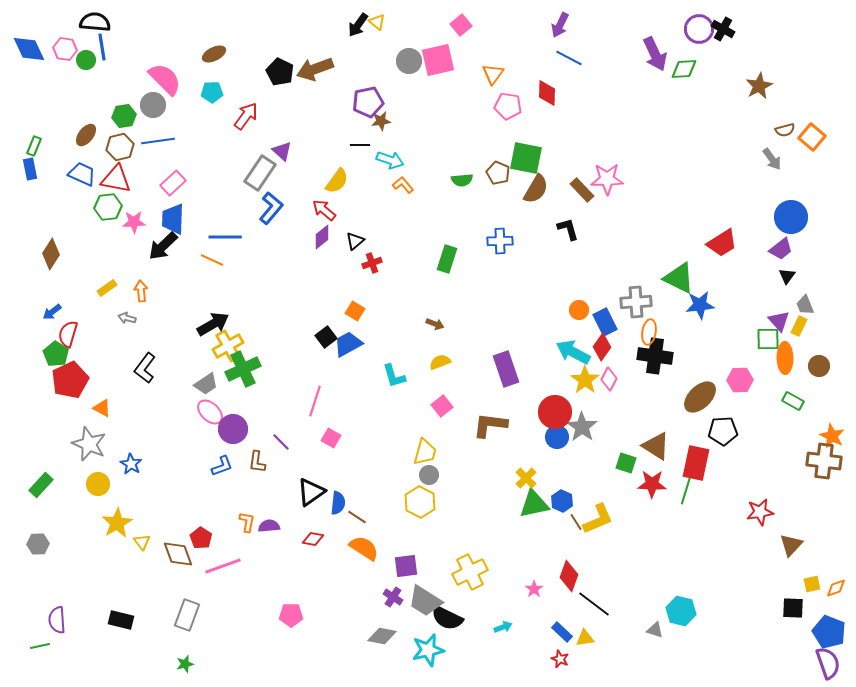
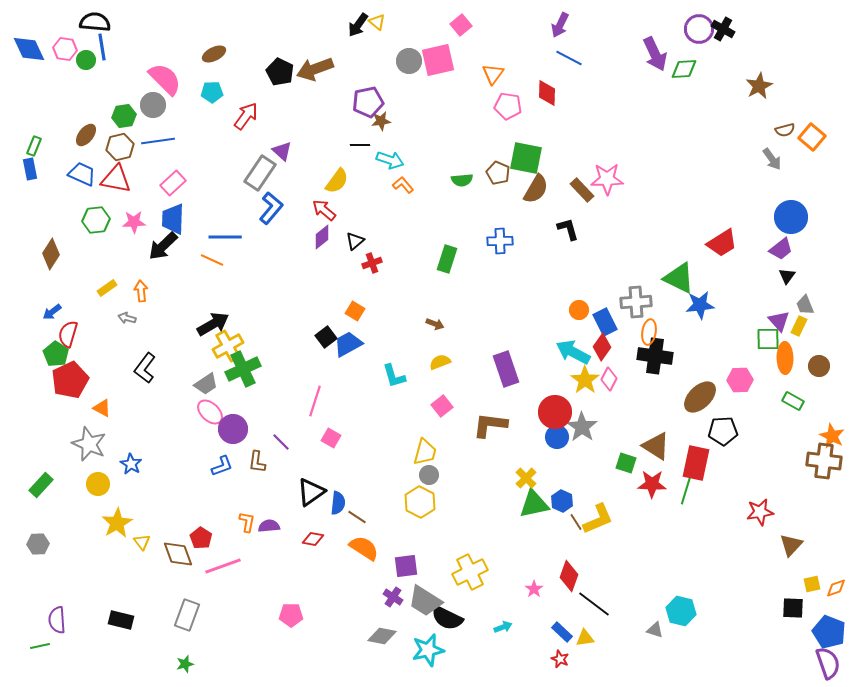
green hexagon at (108, 207): moved 12 px left, 13 px down
